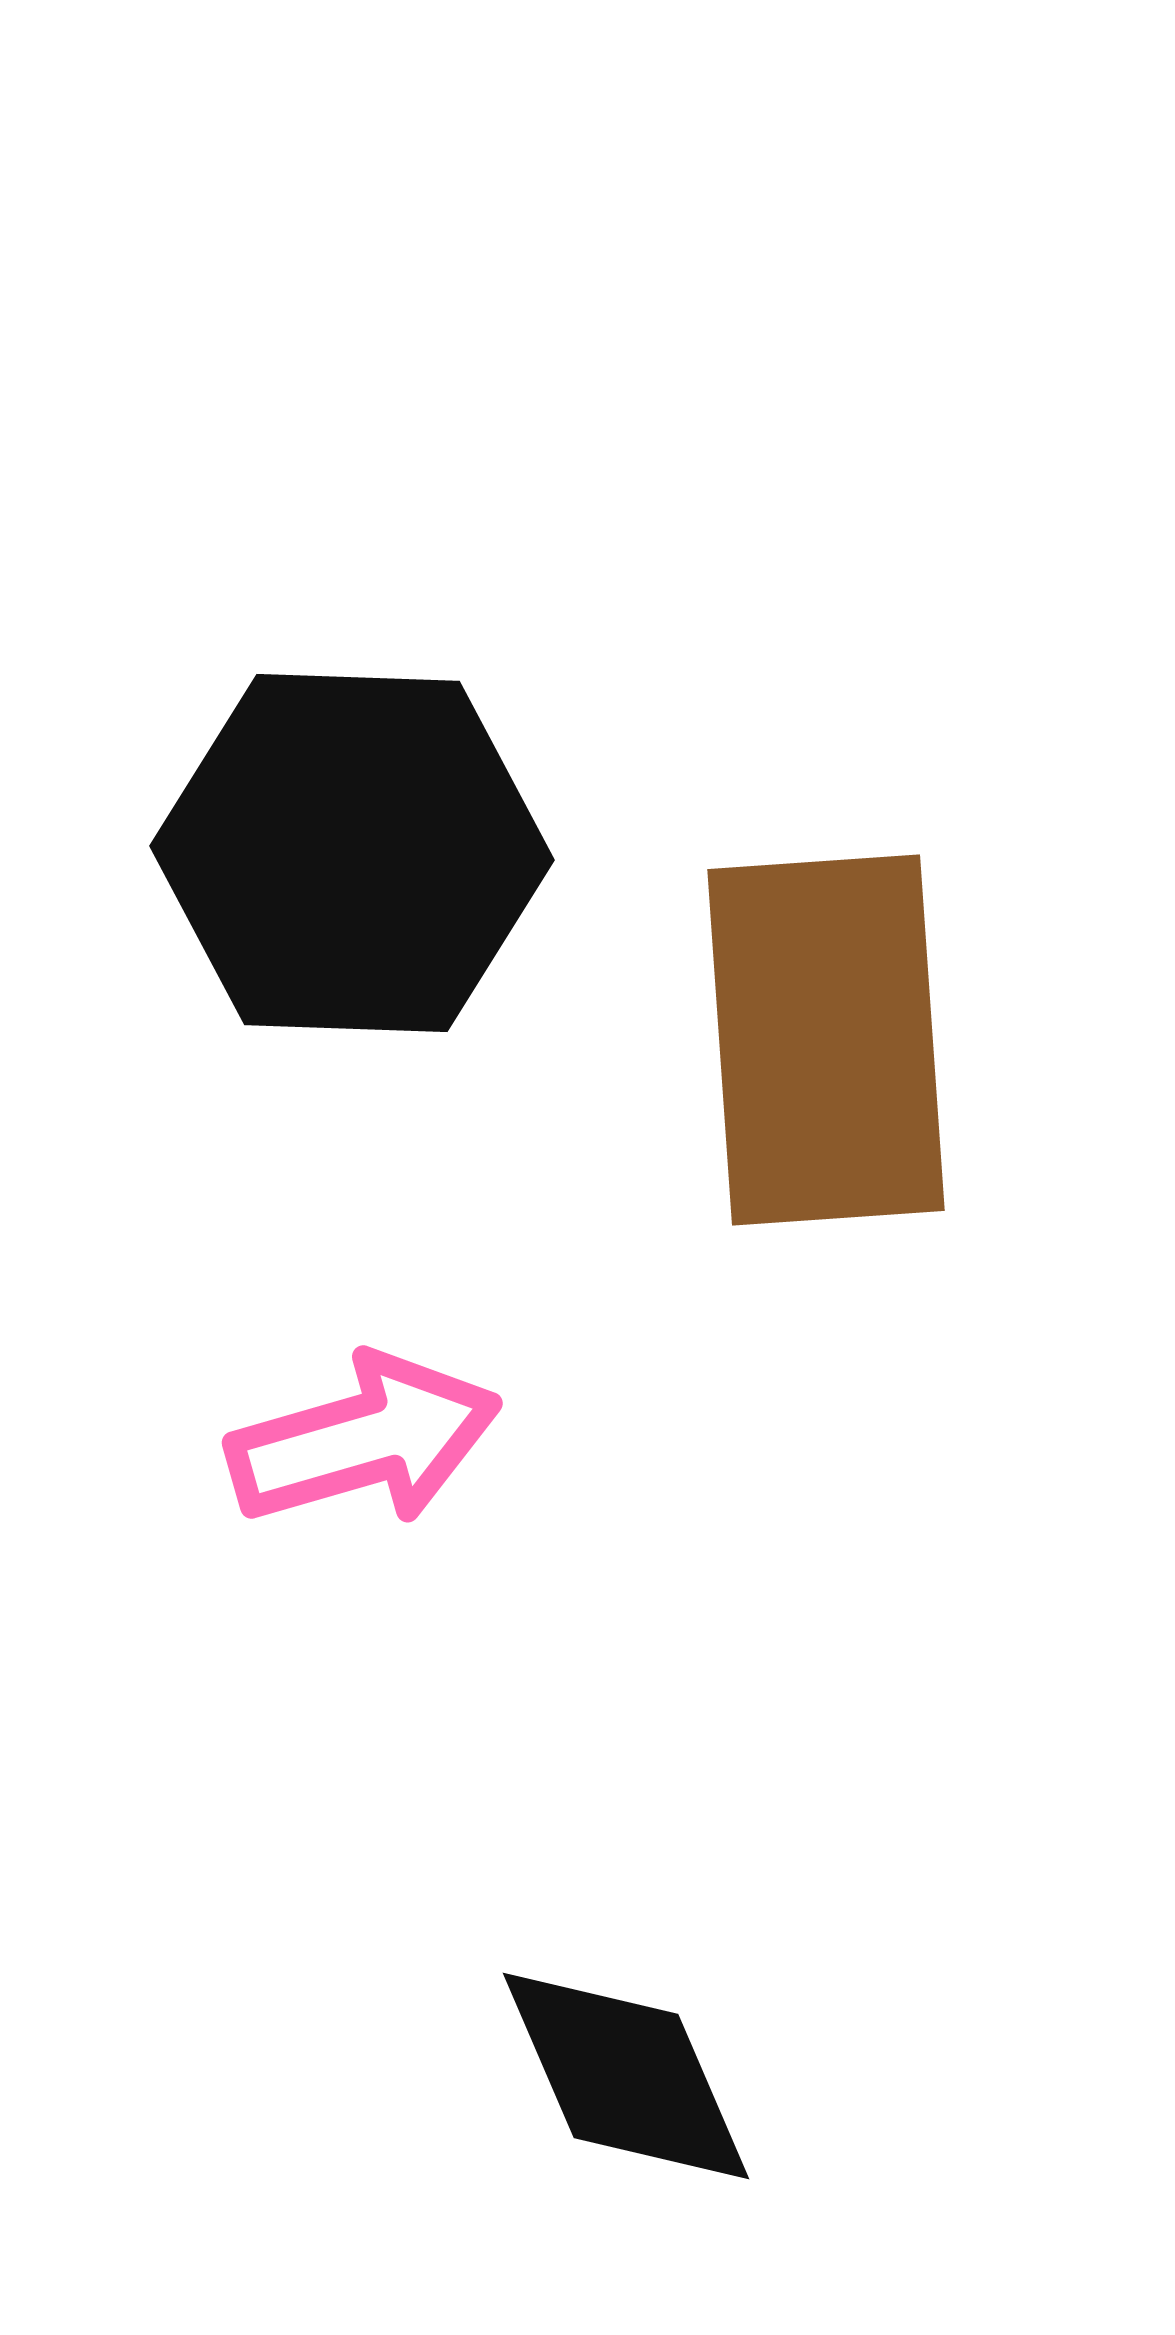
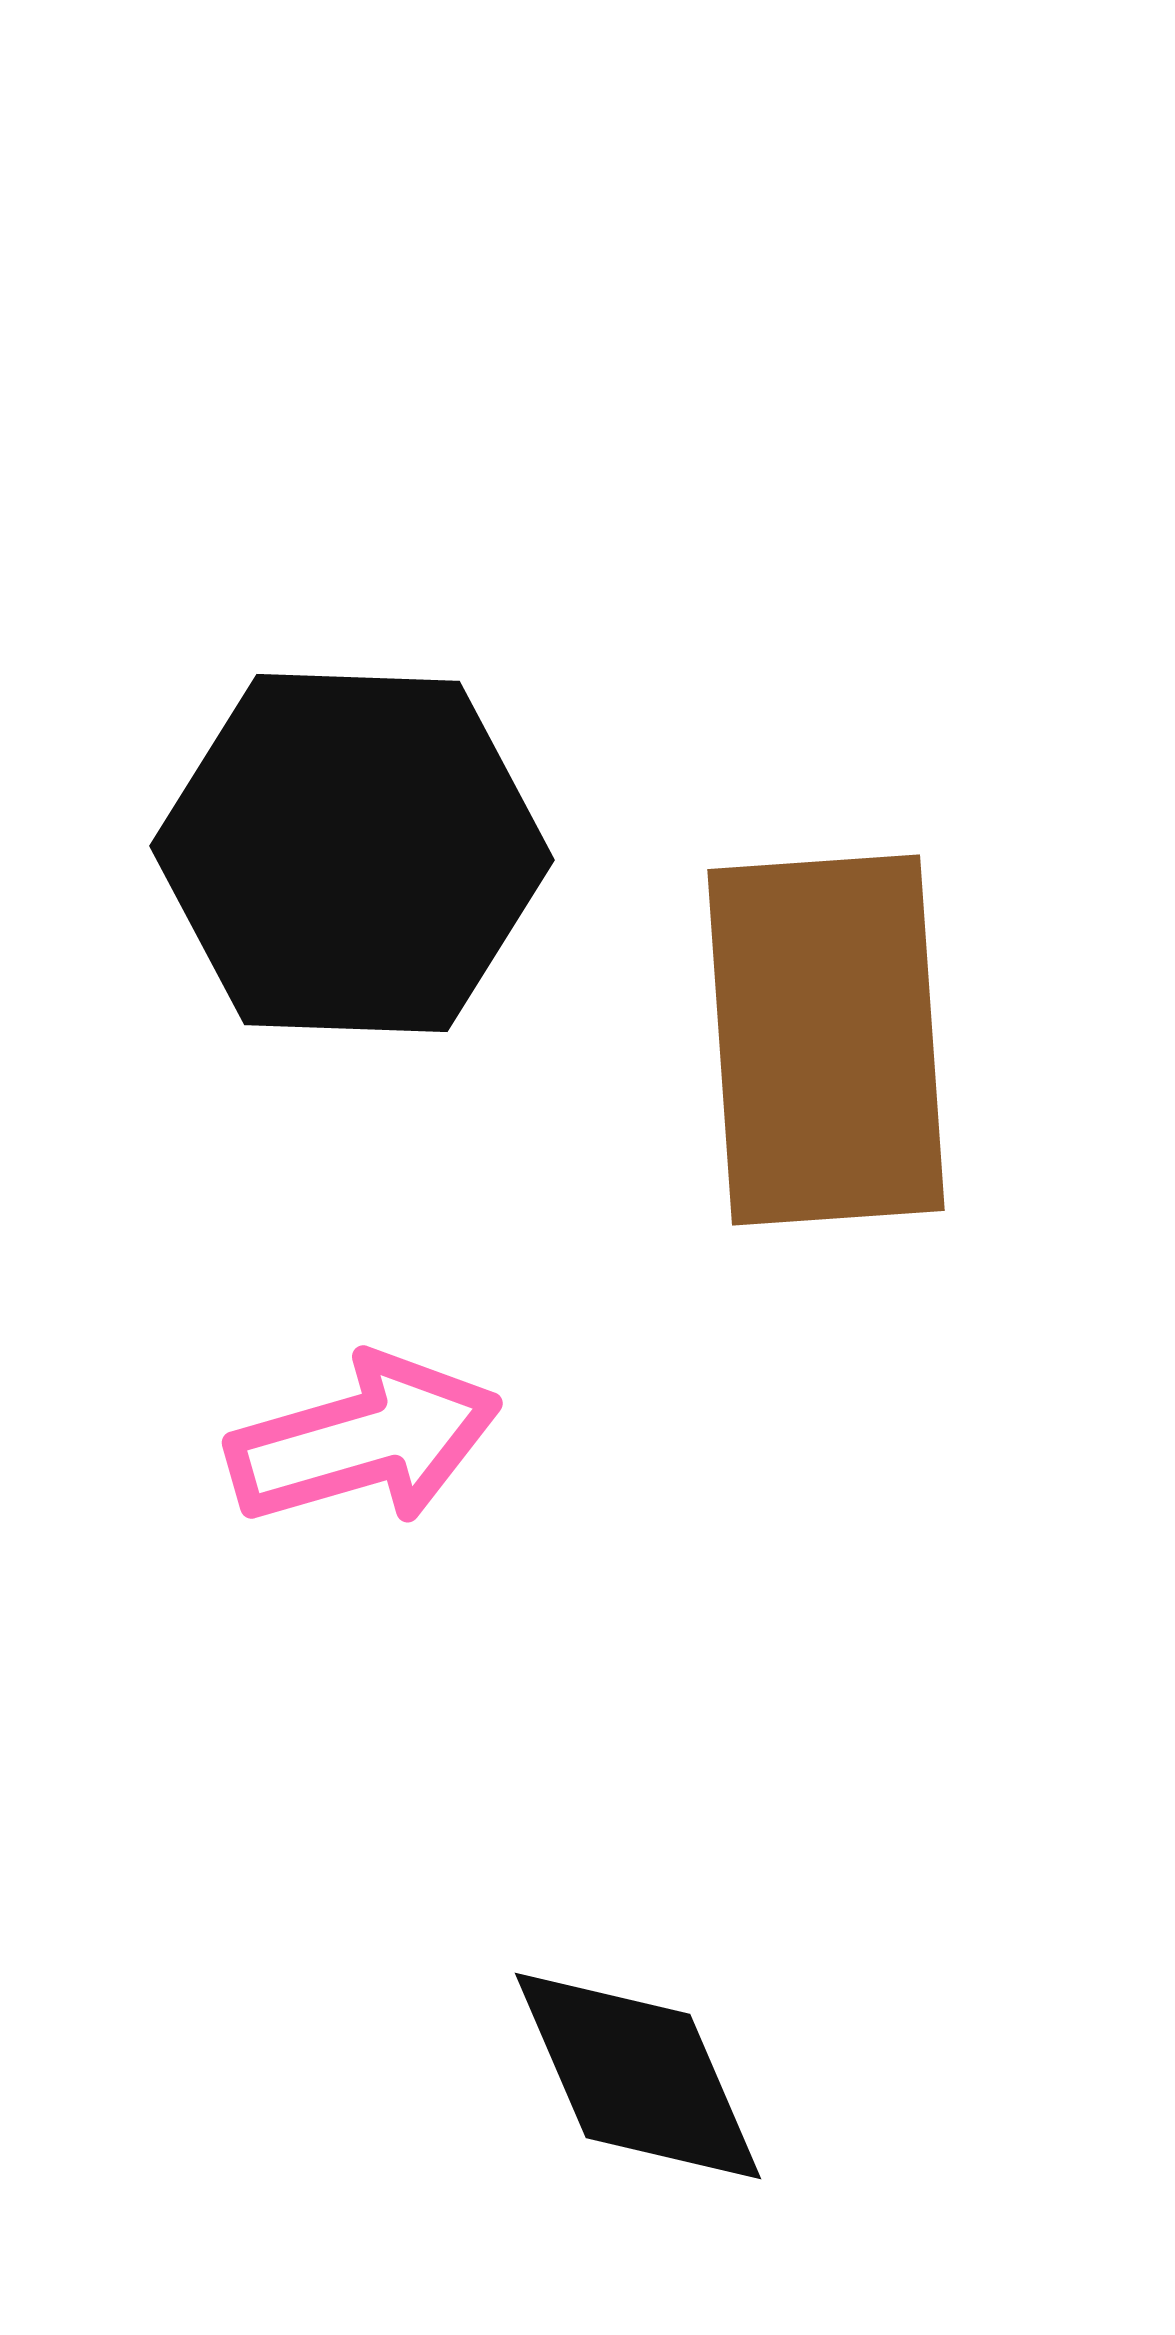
black diamond: moved 12 px right
